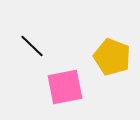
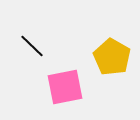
yellow pentagon: rotated 9 degrees clockwise
